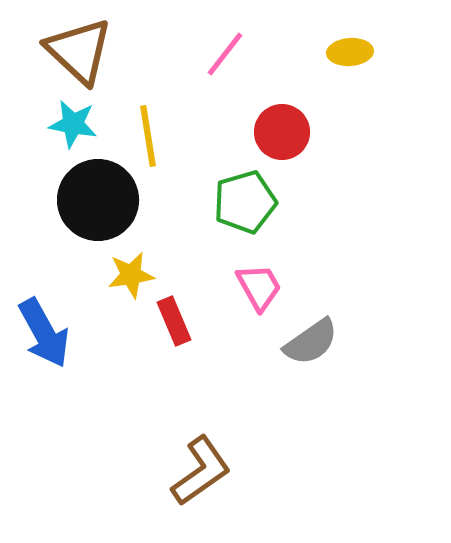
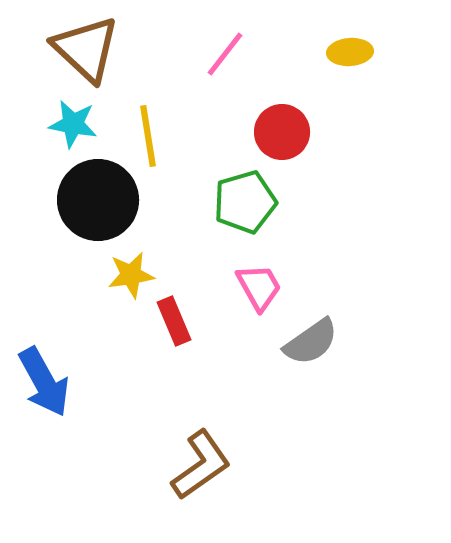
brown triangle: moved 7 px right, 2 px up
blue arrow: moved 49 px down
brown L-shape: moved 6 px up
